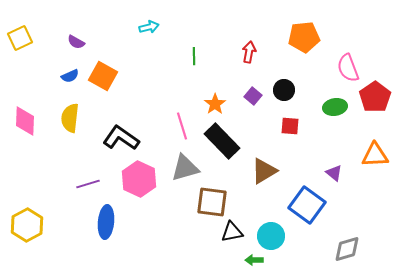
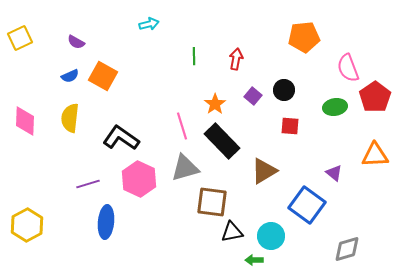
cyan arrow: moved 3 px up
red arrow: moved 13 px left, 7 px down
